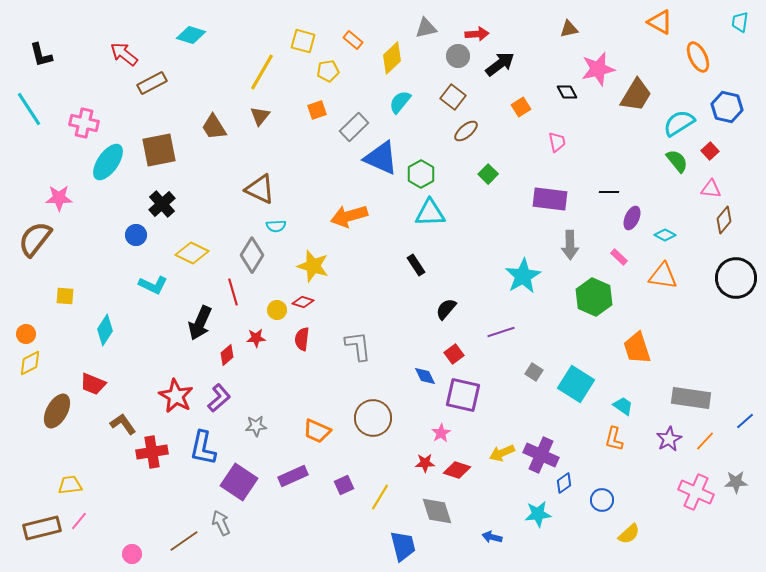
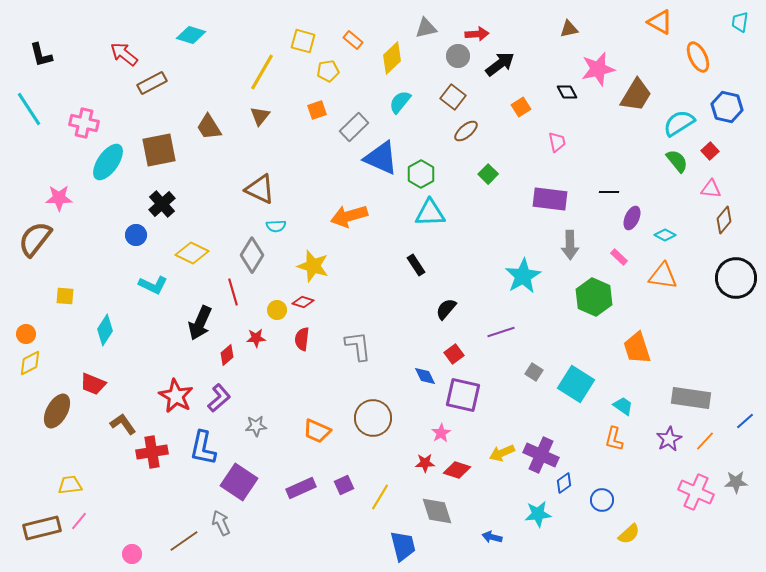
brown trapezoid at (214, 127): moved 5 px left
purple rectangle at (293, 476): moved 8 px right, 12 px down
